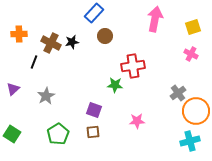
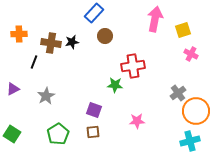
yellow square: moved 10 px left, 3 px down
brown cross: rotated 18 degrees counterclockwise
purple triangle: rotated 16 degrees clockwise
